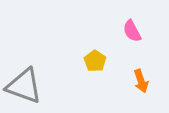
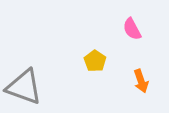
pink semicircle: moved 2 px up
gray triangle: moved 1 px down
